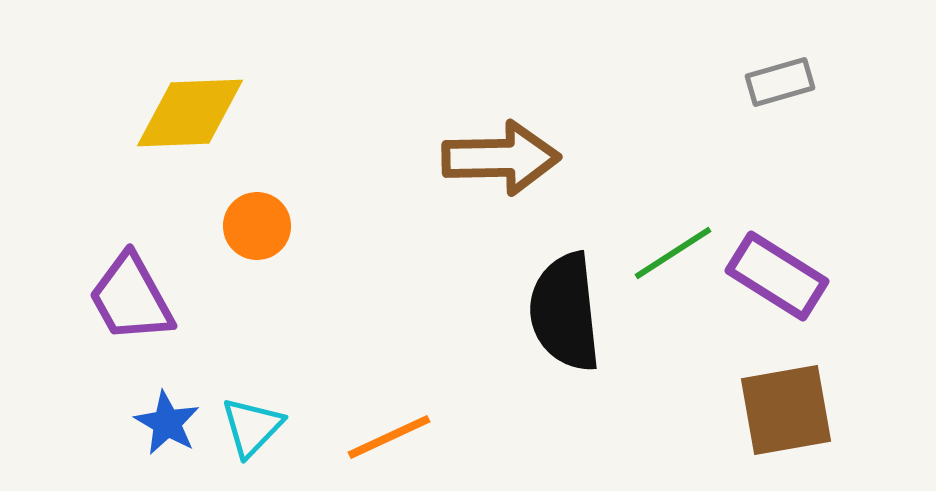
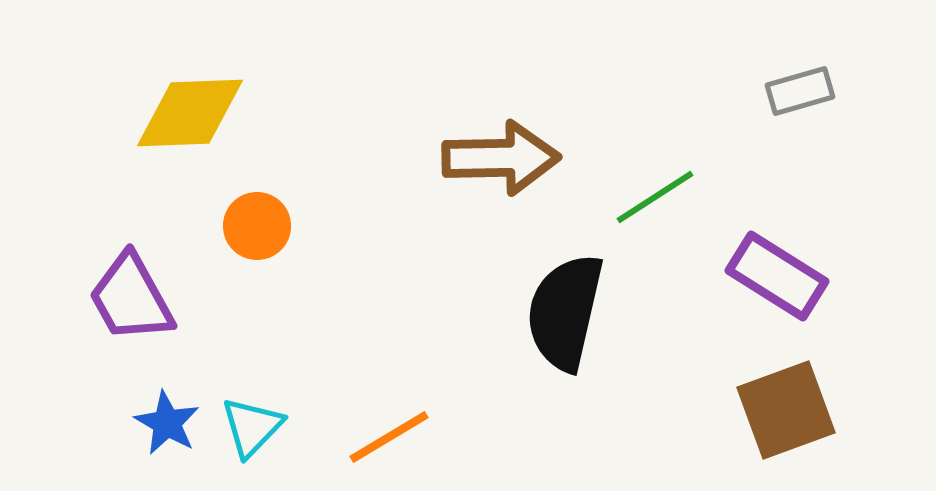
gray rectangle: moved 20 px right, 9 px down
green line: moved 18 px left, 56 px up
black semicircle: rotated 19 degrees clockwise
brown square: rotated 10 degrees counterclockwise
orange line: rotated 6 degrees counterclockwise
